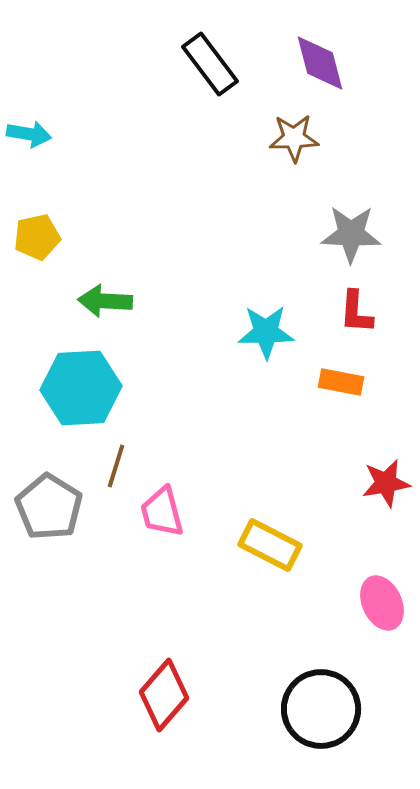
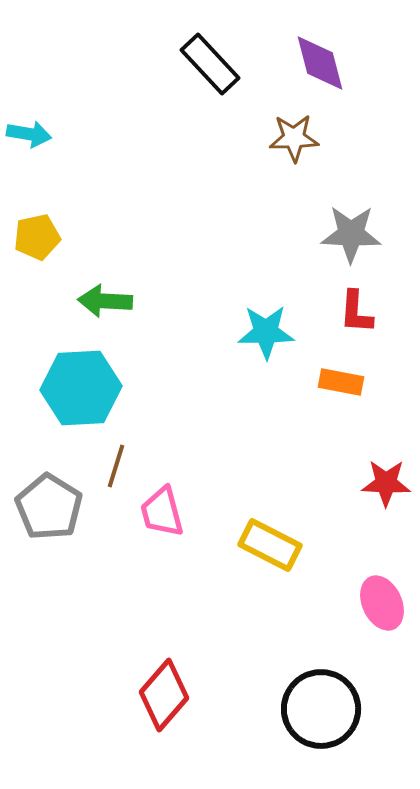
black rectangle: rotated 6 degrees counterclockwise
red star: rotated 12 degrees clockwise
